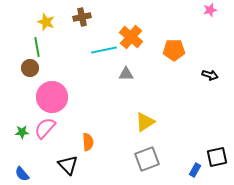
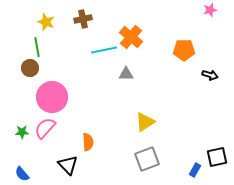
brown cross: moved 1 px right, 2 px down
orange pentagon: moved 10 px right
